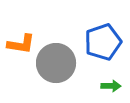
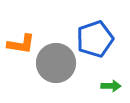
blue pentagon: moved 8 px left, 3 px up
